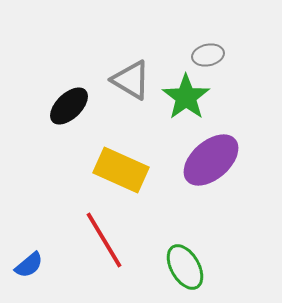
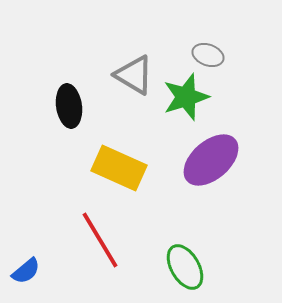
gray ellipse: rotated 32 degrees clockwise
gray triangle: moved 3 px right, 5 px up
green star: rotated 18 degrees clockwise
black ellipse: rotated 54 degrees counterclockwise
yellow rectangle: moved 2 px left, 2 px up
red line: moved 4 px left
blue semicircle: moved 3 px left, 6 px down
